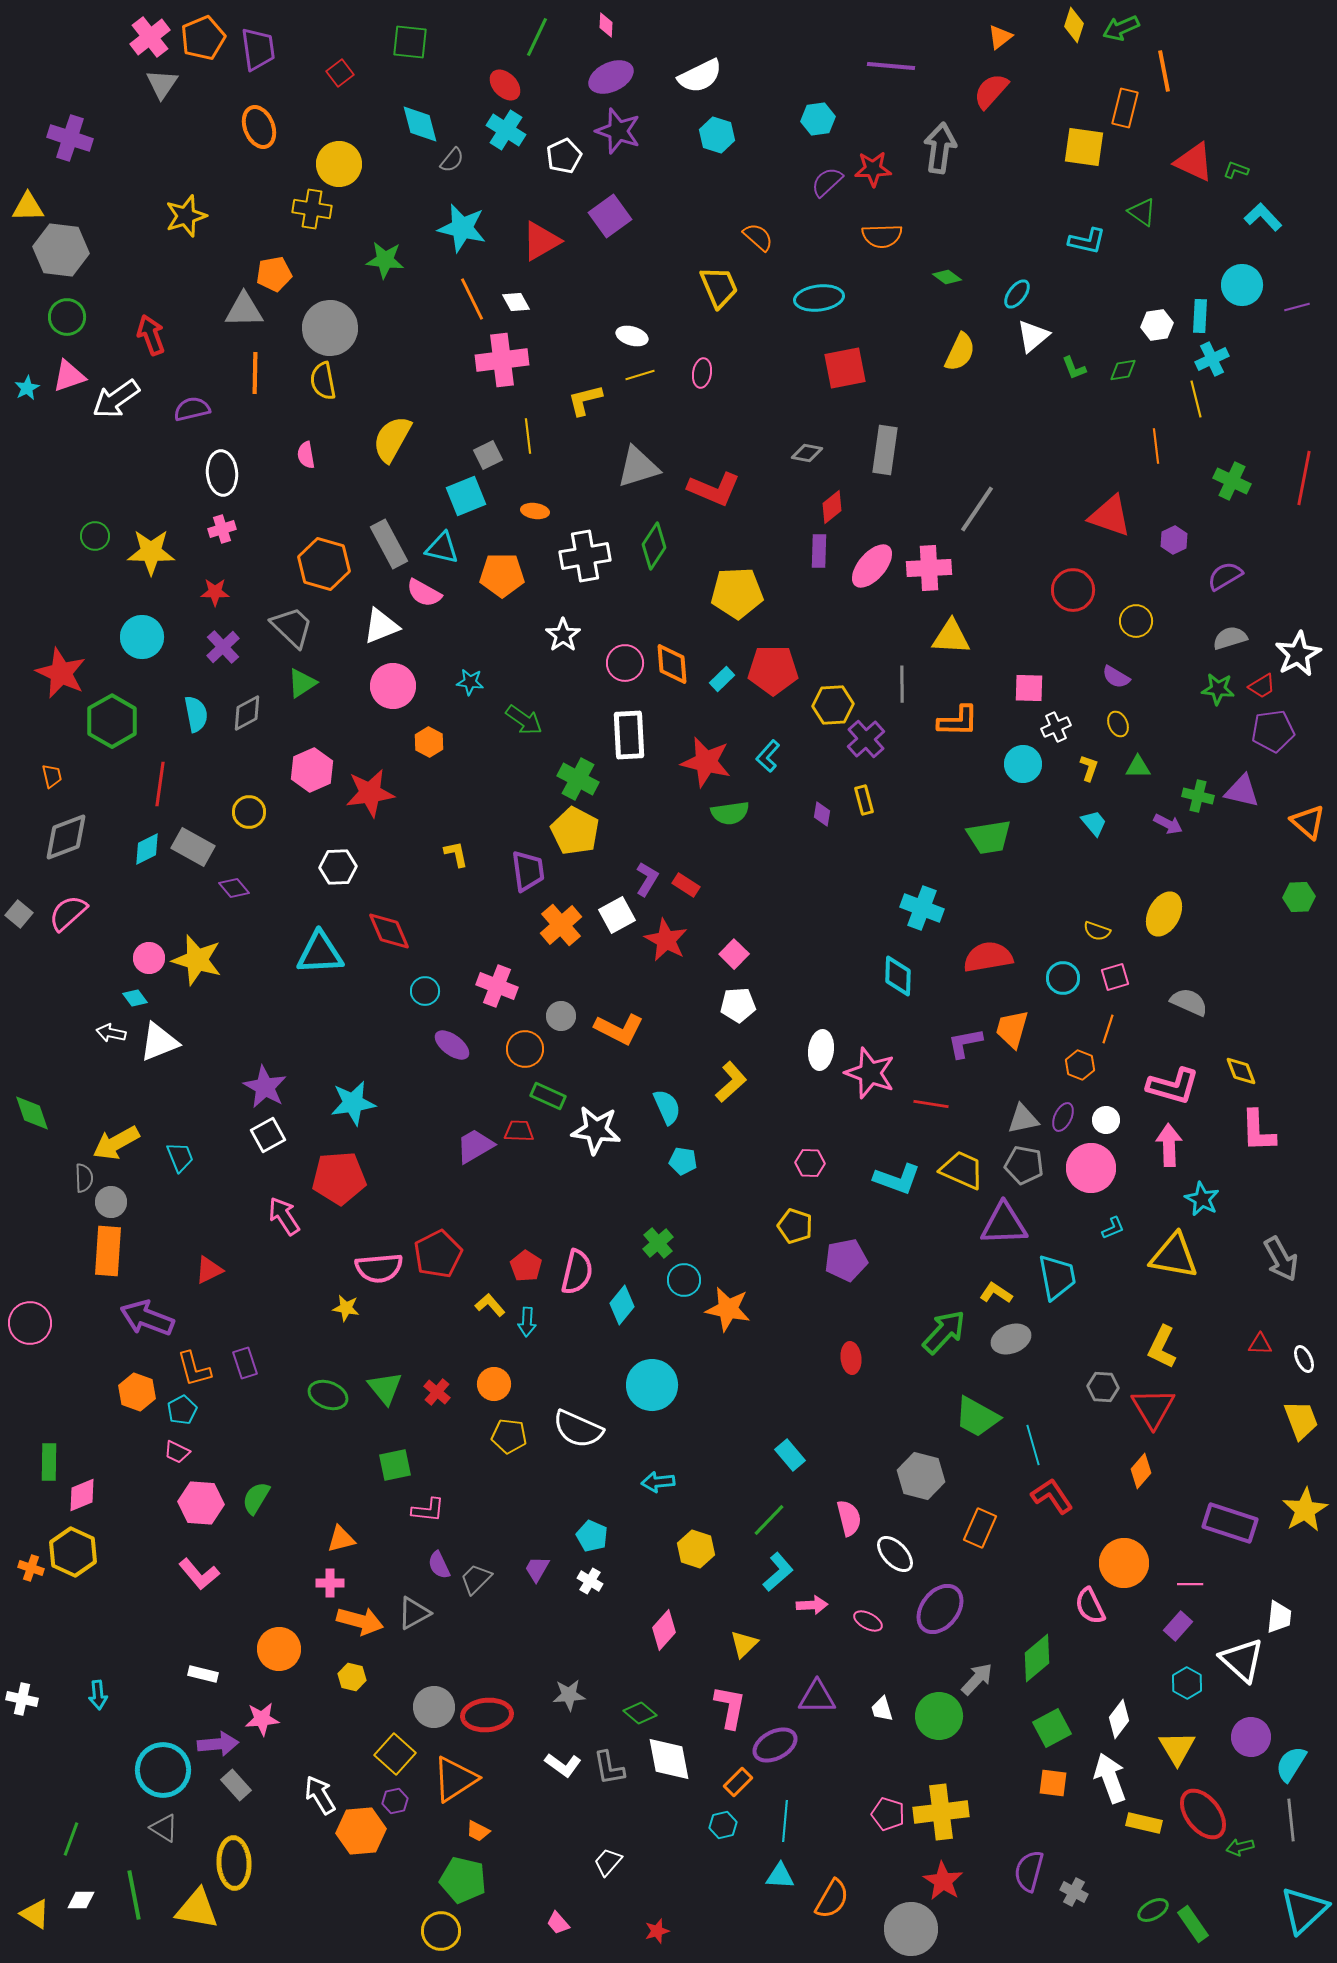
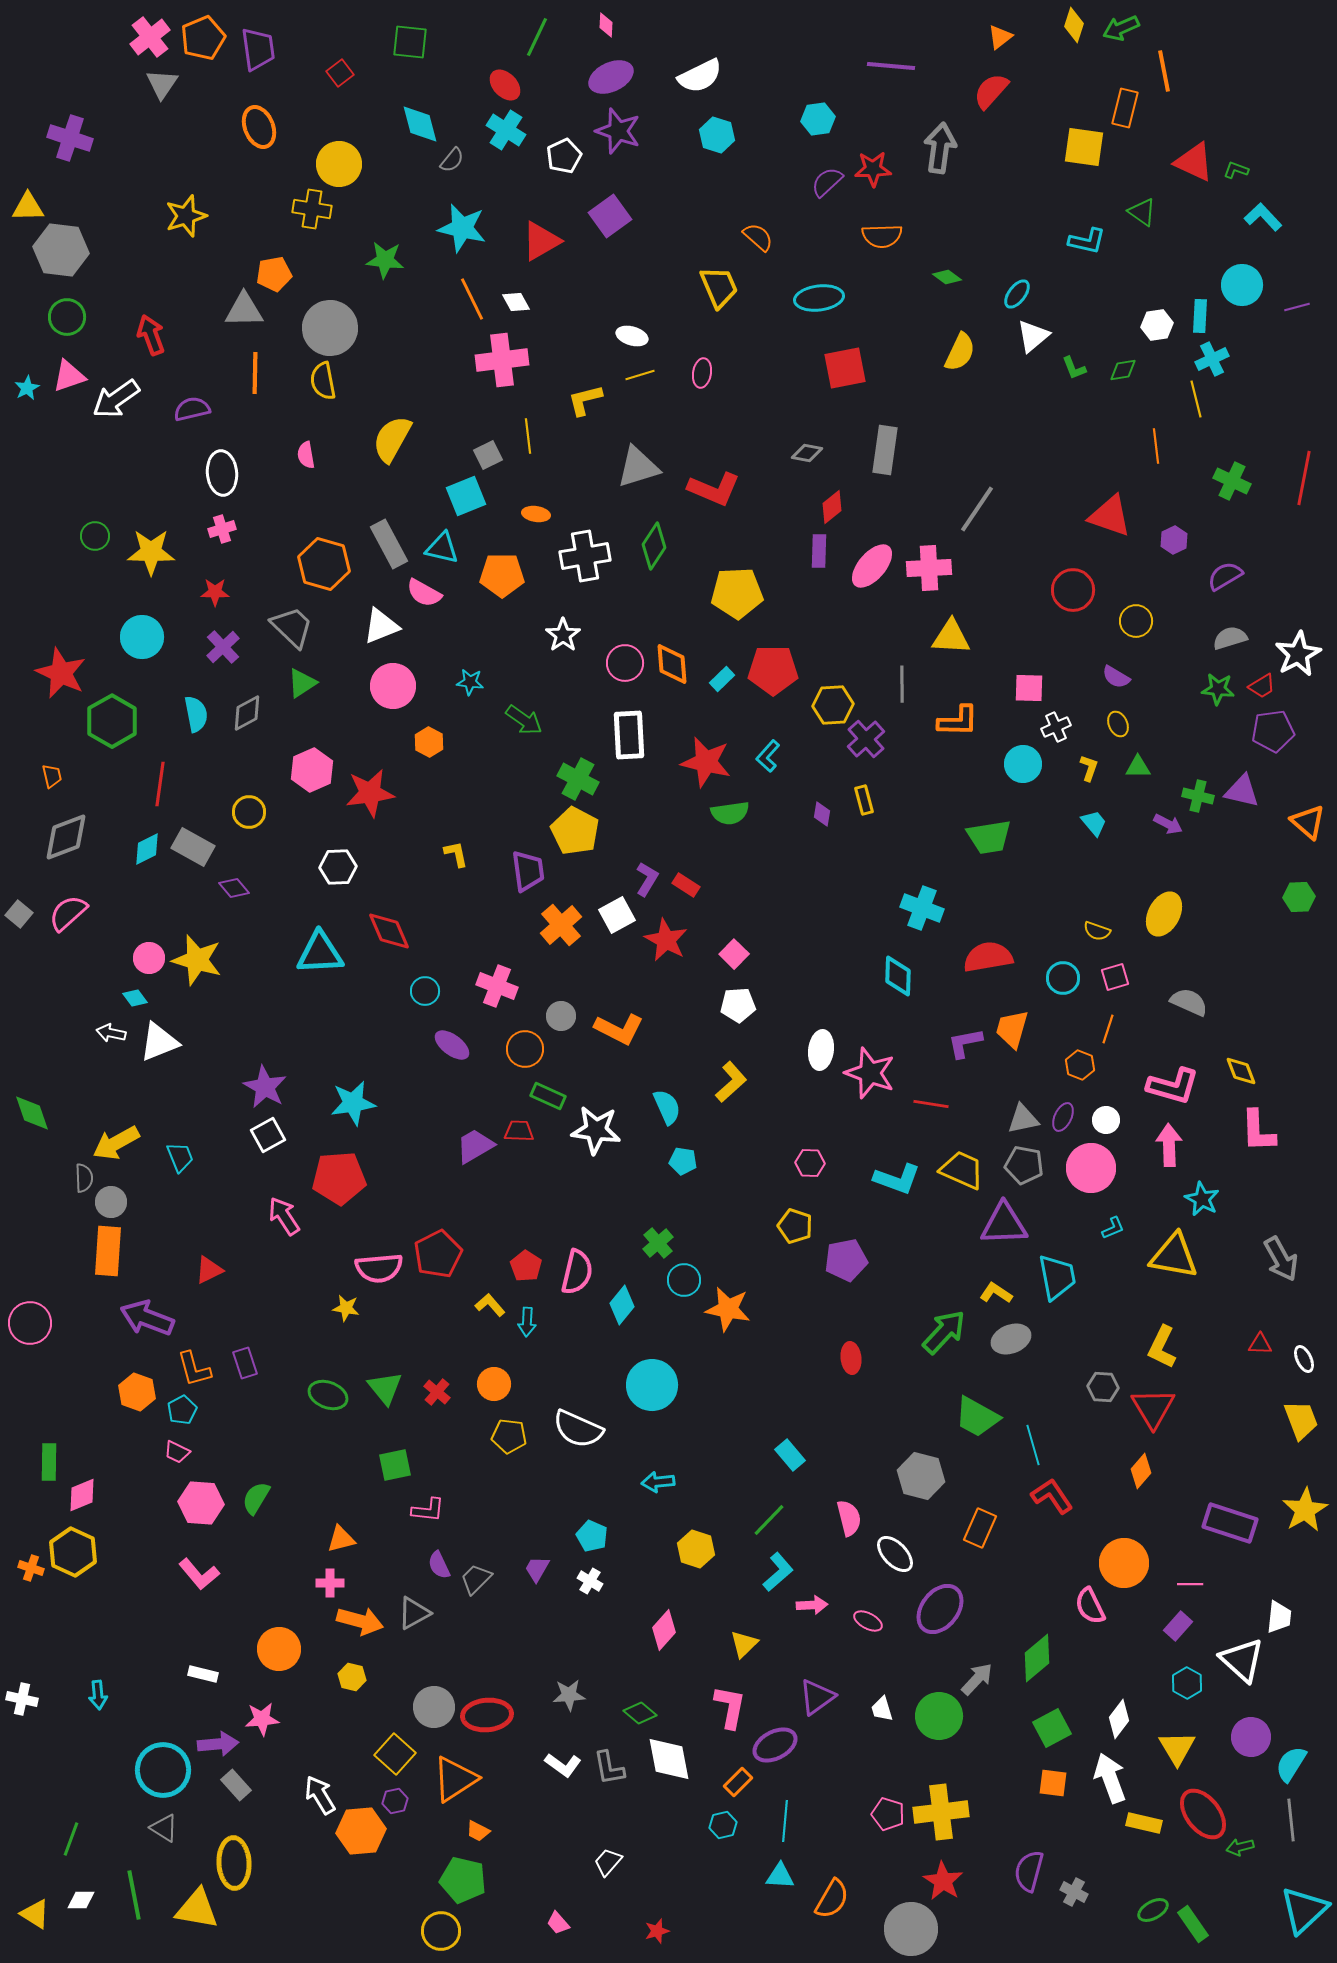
orange ellipse at (535, 511): moved 1 px right, 3 px down
purple triangle at (817, 1697): rotated 36 degrees counterclockwise
